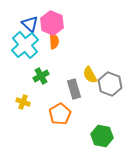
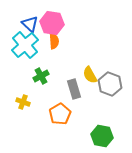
pink hexagon: rotated 15 degrees counterclockwise
